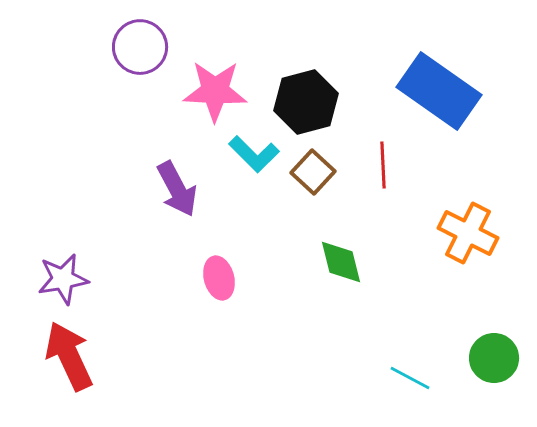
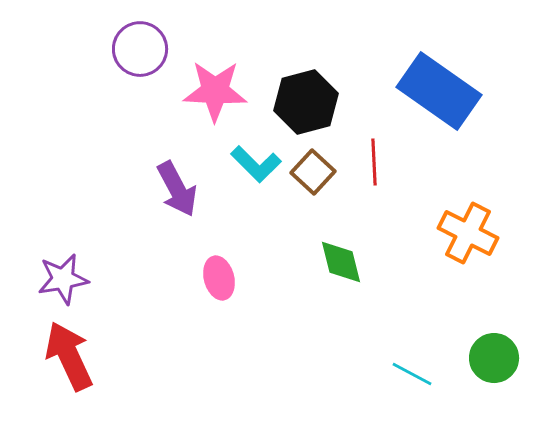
purple circle: moved 2 px down
cyan L-shape: moved 2 px right, 10 px down
red line: moved 9 px left, 3 px up
cyan line: moved 2 px right, 4 px up
